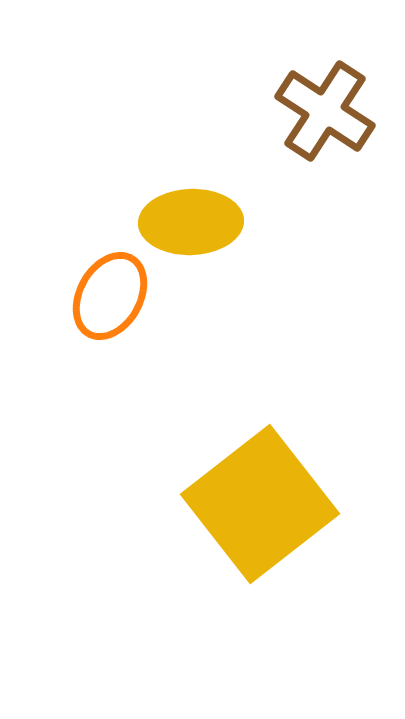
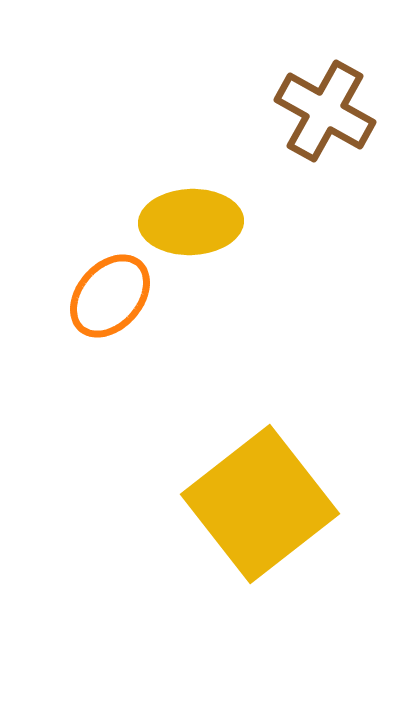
brown cross: rotated 4 degrees counterclockwise
orange ellipse: rotated 12 degrees clockwise
